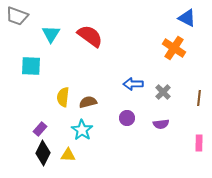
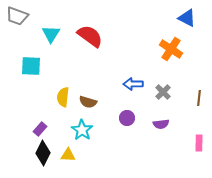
orange cross: moved 3 px left, 1 px down
brown semicircle: rotated 150 degrees counterclockwise
